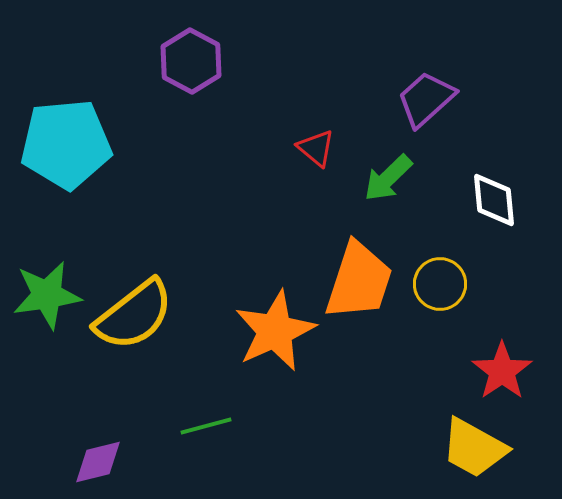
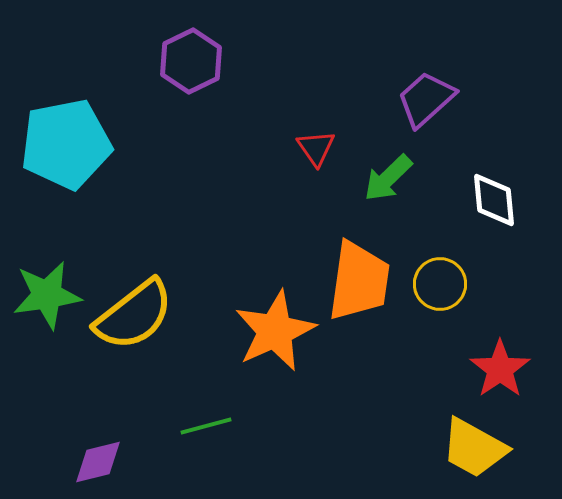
purple hexagon: rotated 6 degrees clockwise
cyan pentagon: rotated 6 degrees counterclockwise
red triangle: rotated 15 degrees clockwise
orange trapezoid: rotated 10 degrees counterclockwise
red star: moved 2 px left, 2 px up
